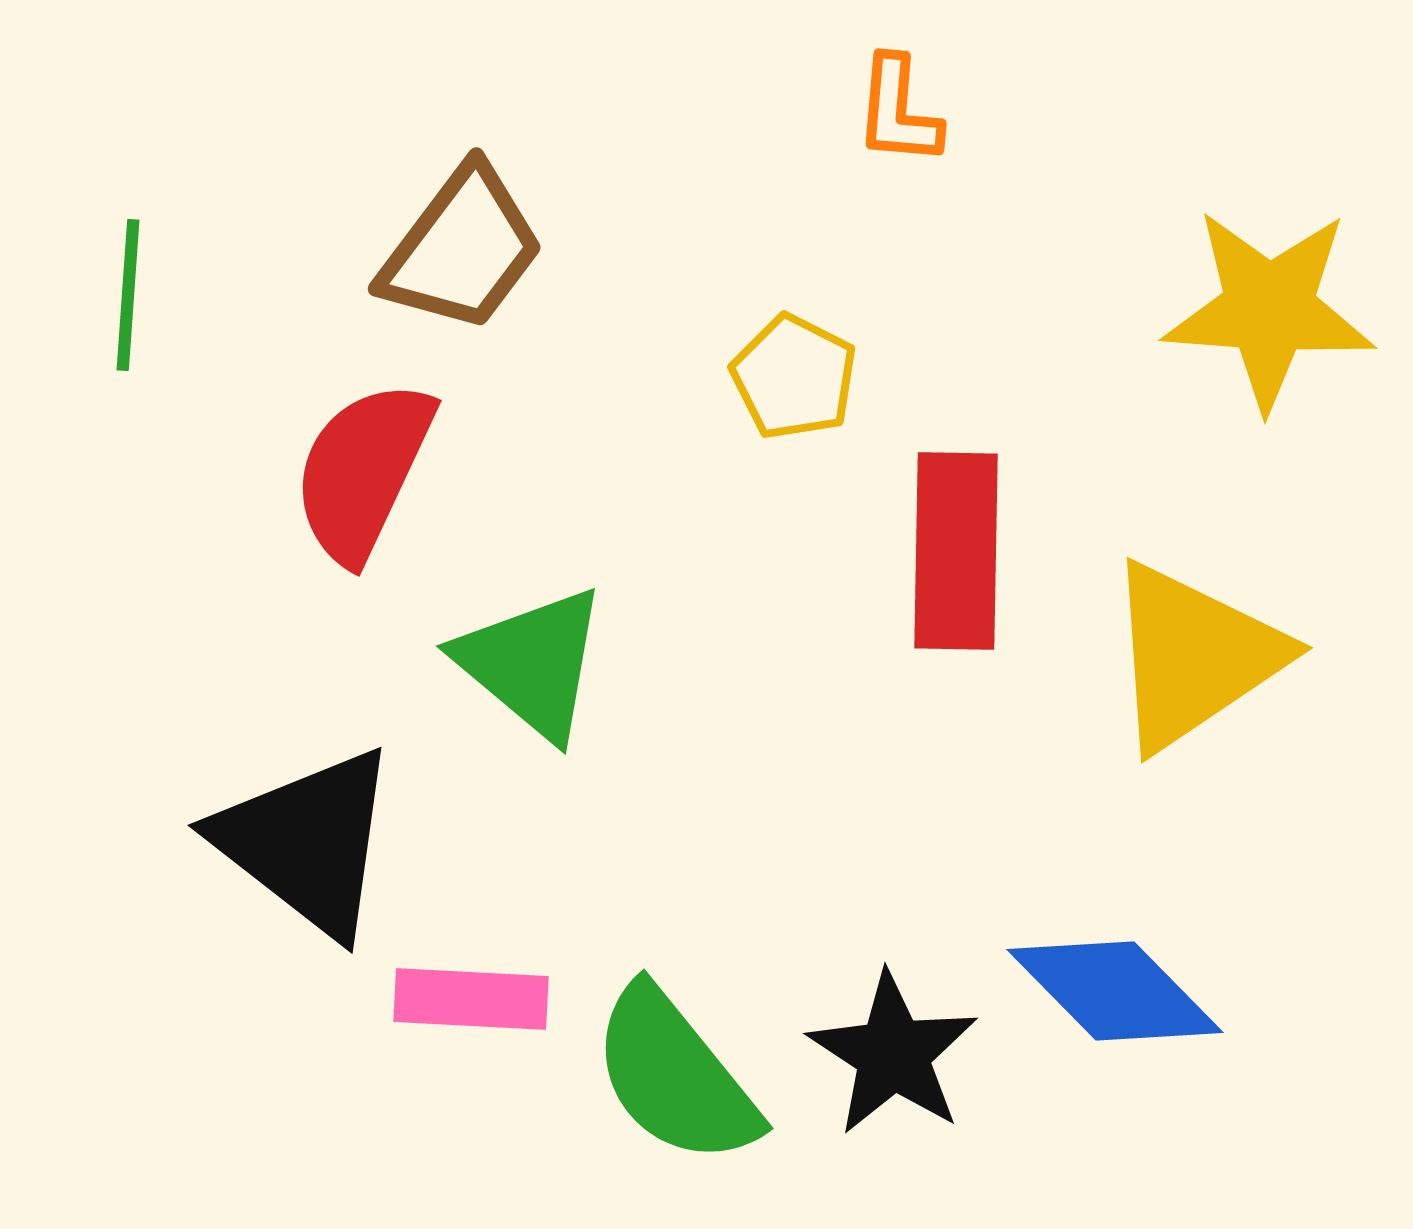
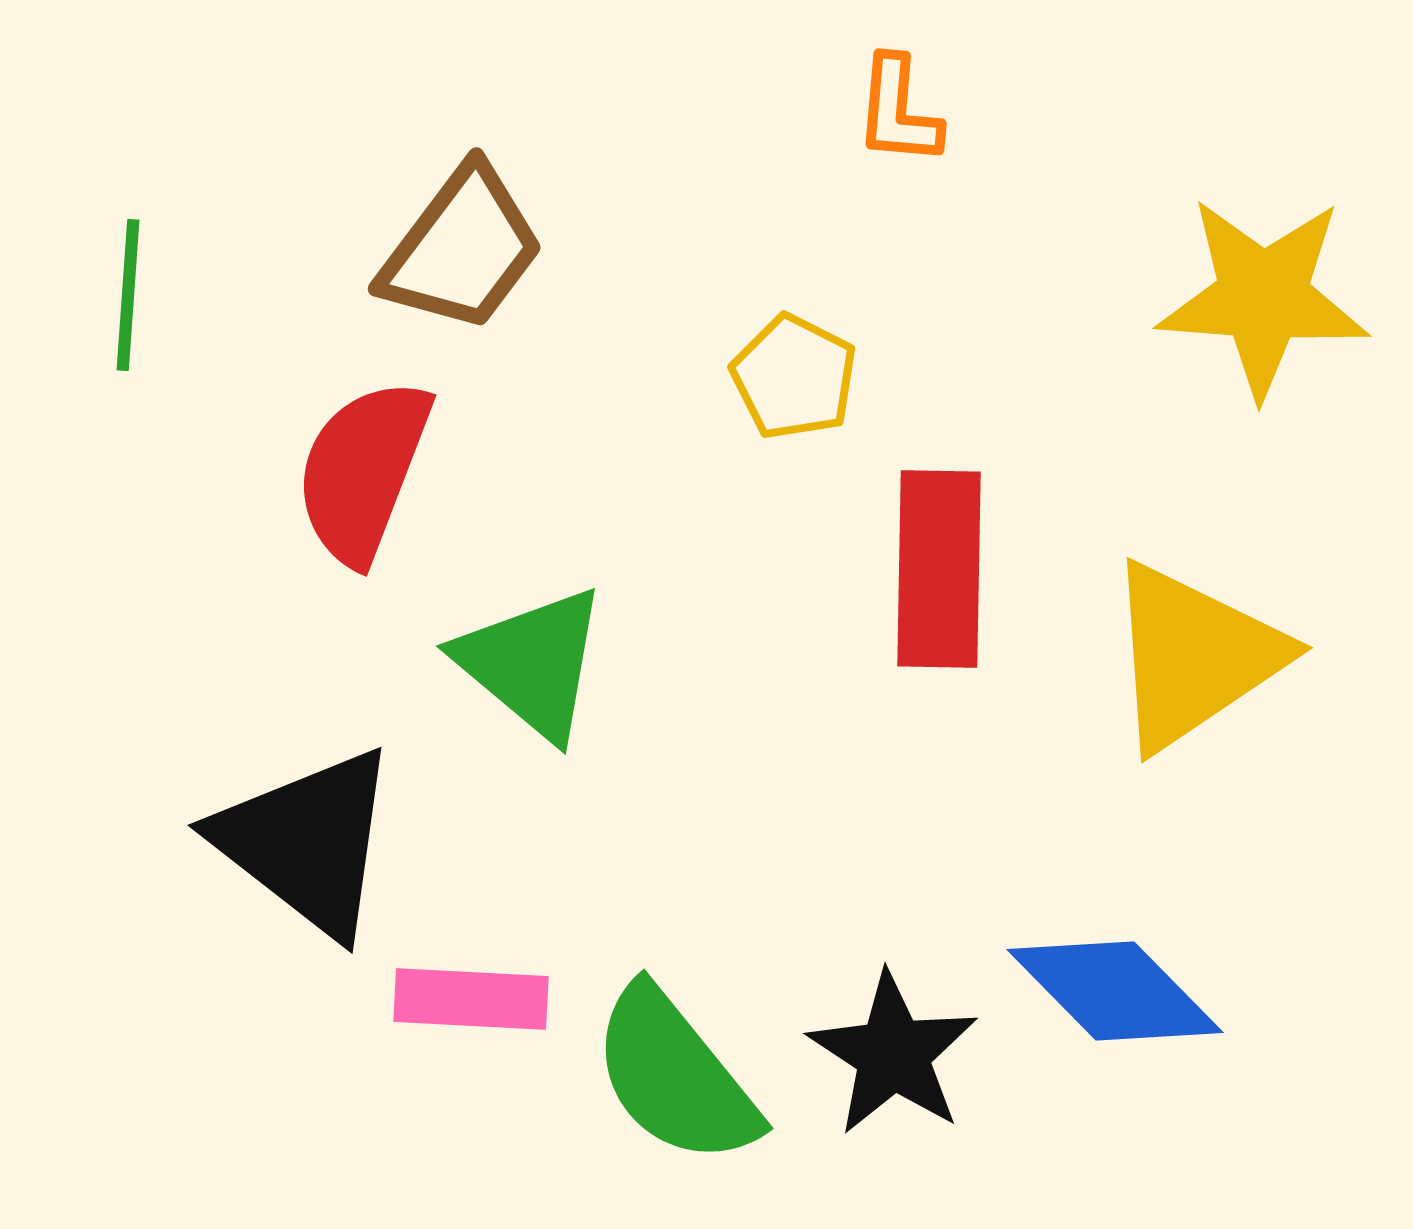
yellow star: moved 6 px left, 12 px up
red semicircle: rotated 4 degrees counterclockwise
red rectangle: moved 17 px left, 18 px down
